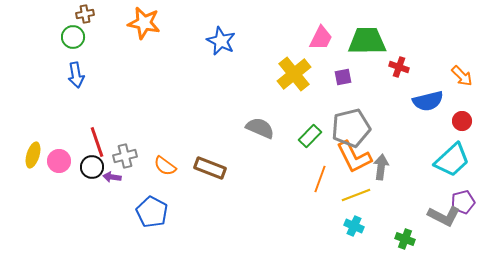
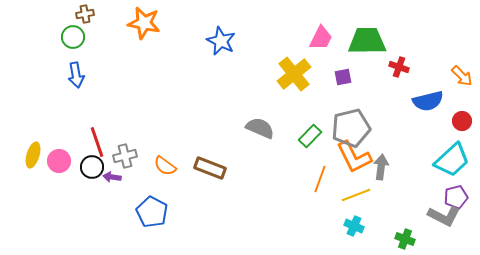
purple pentagon: moved 7 px left, 5 px up
